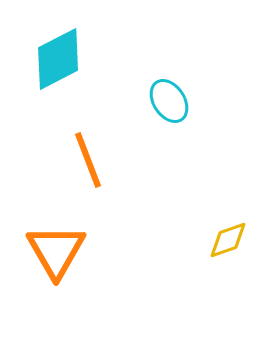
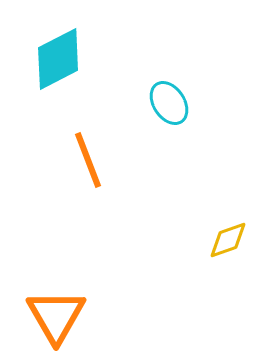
cyan ellipse: moved 2 px down
orange triangle: moved 65 px down
